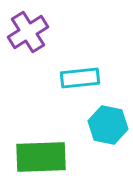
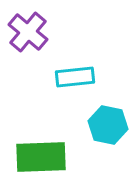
purple cross: rotated 18 degrees counterclockwise
cyan rectangle: moved 5 px left, 1 px up
